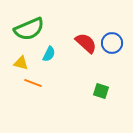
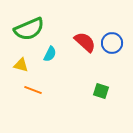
red semicircle: moved 1 px left, 1 px up
cyan semicircle: moved 1 px right
yellow triangle: moved 2 px down
orange line: moved 7 px down
